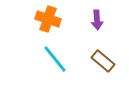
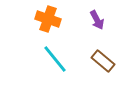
purple arrow: rotated 24 degrees counterclockwise
